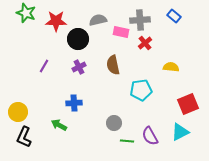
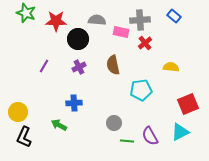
gray semicircle: moved 1 px left; rotated 18 degrees clockwise
